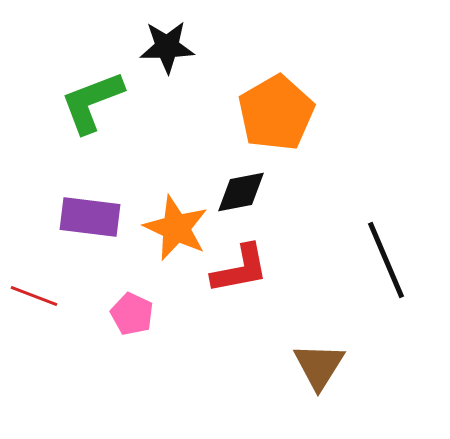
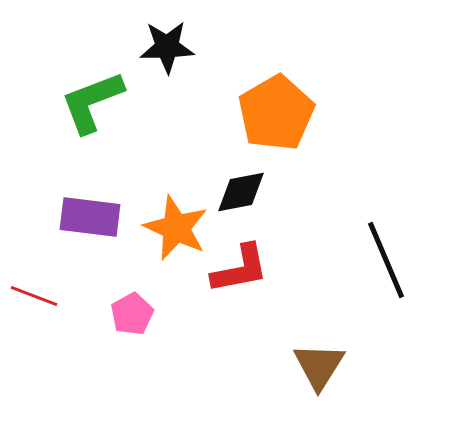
pink pentagon: rotated 18 degrees clockwise
